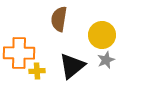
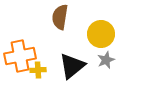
brown semicircle: moved 1 px right, 2 px up
yellow circle: moved 1 px left, 1 px up
orange cross: moved 1 px right, 3 px down; rotated 12 degrees counterclockwise
yellow cross: moved 1 px right, 1 px up
